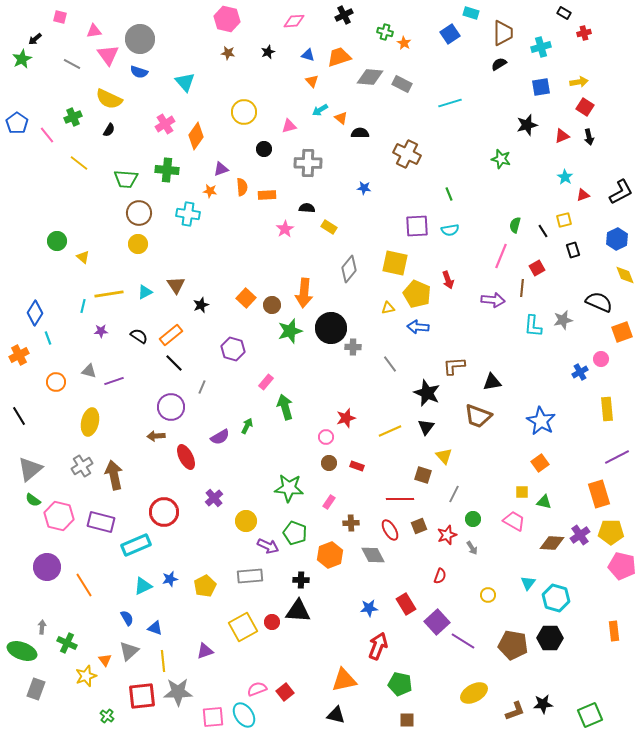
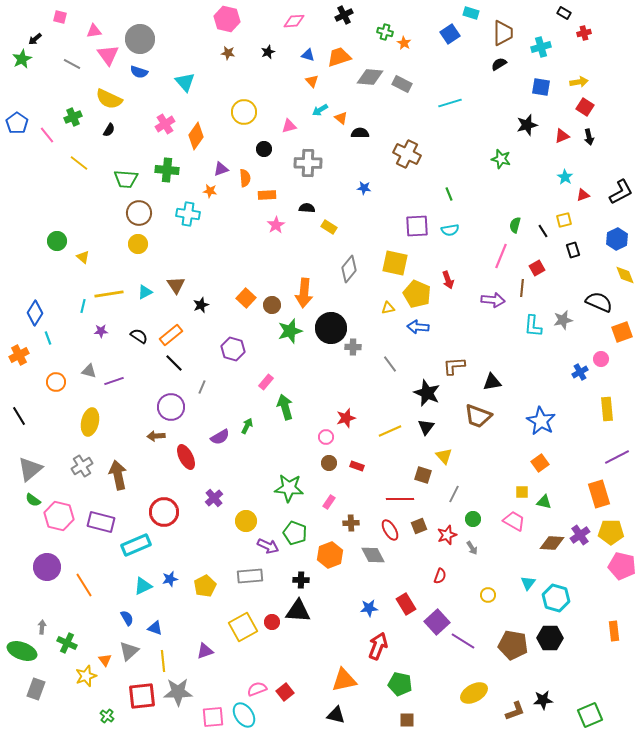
blue square at (541, 87): rotated 18 degrees clockwise
orange semicircle at (242, 187): moved 3 px right, 9 px up
pink star at (285, 229): moved 9 px left, 4 px up
brown arrow at (114, 475): moved 4 px right
black star at (543, 704): moved 4 px up
